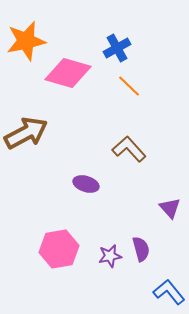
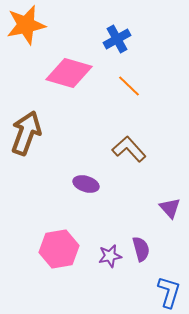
orange star: moved 16 px up
blue cross: moved 9 px up
pink diamond: moved 1 px right
brown arrow: rotated 42 degrees counterclockwise
blue L-shape: rotated 56 degrees clockwise
